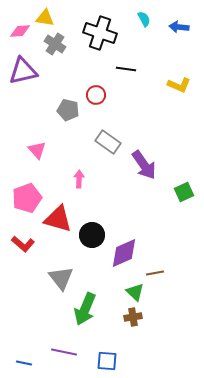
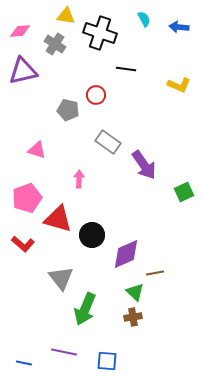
yellow triangle: moved 21 px right, 2 px up
pink triangle: rotated 30 degrees counterclockwise
purple diamond: moved 2 px right, 1 px down
